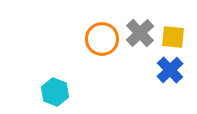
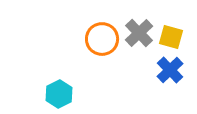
gray cross: moved 1 px left
yellow square: moved 2 px left; rotated 10 degrees clockwise
cyan hexagon: moved 4 px right, 2 px down; rotated 12 degrees clockwise
